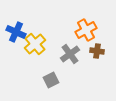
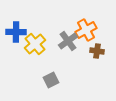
blue cross: rotated 24 degrees counterclockwise
gray cross: moved 2 px left, 13 px up
